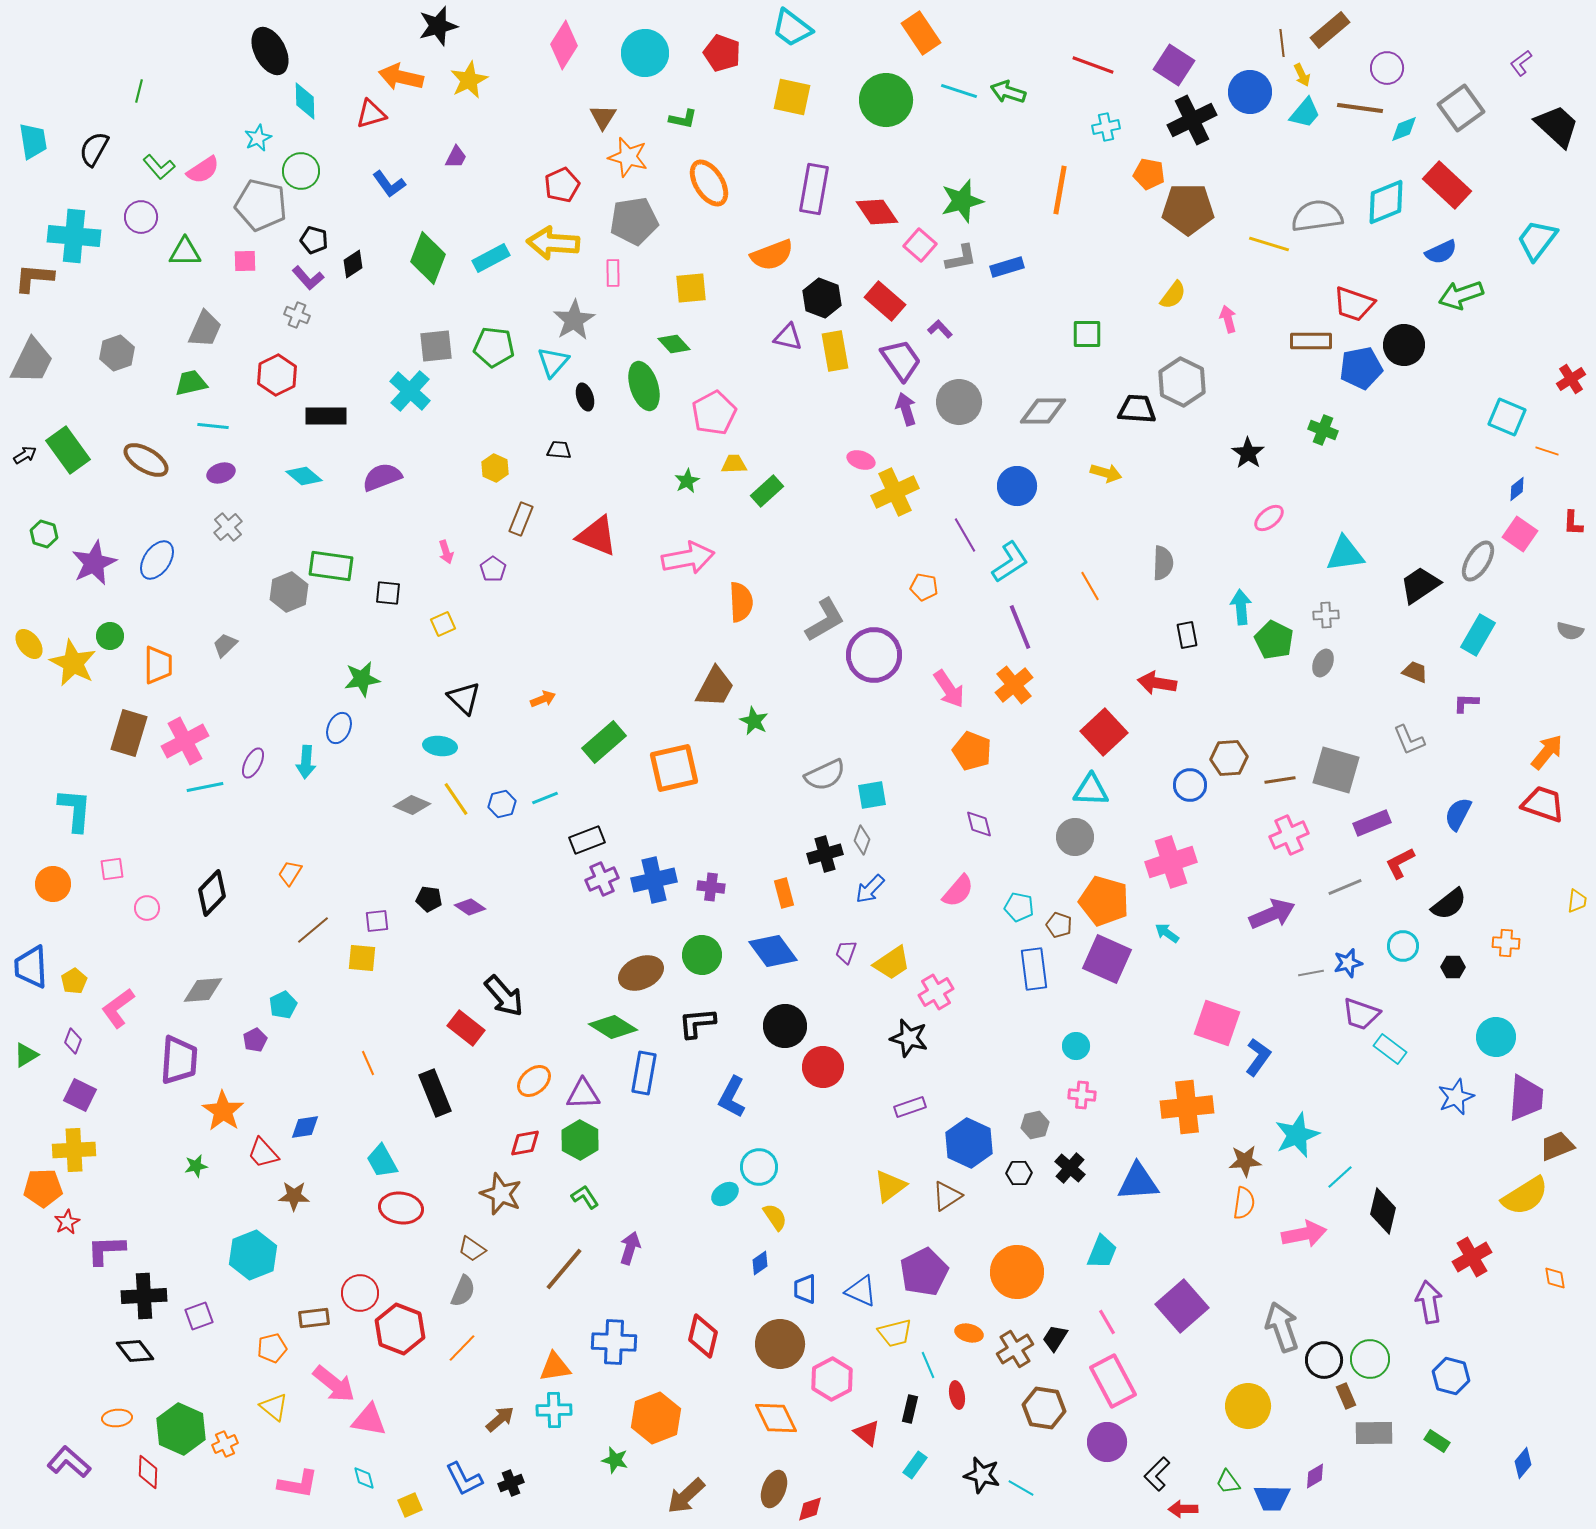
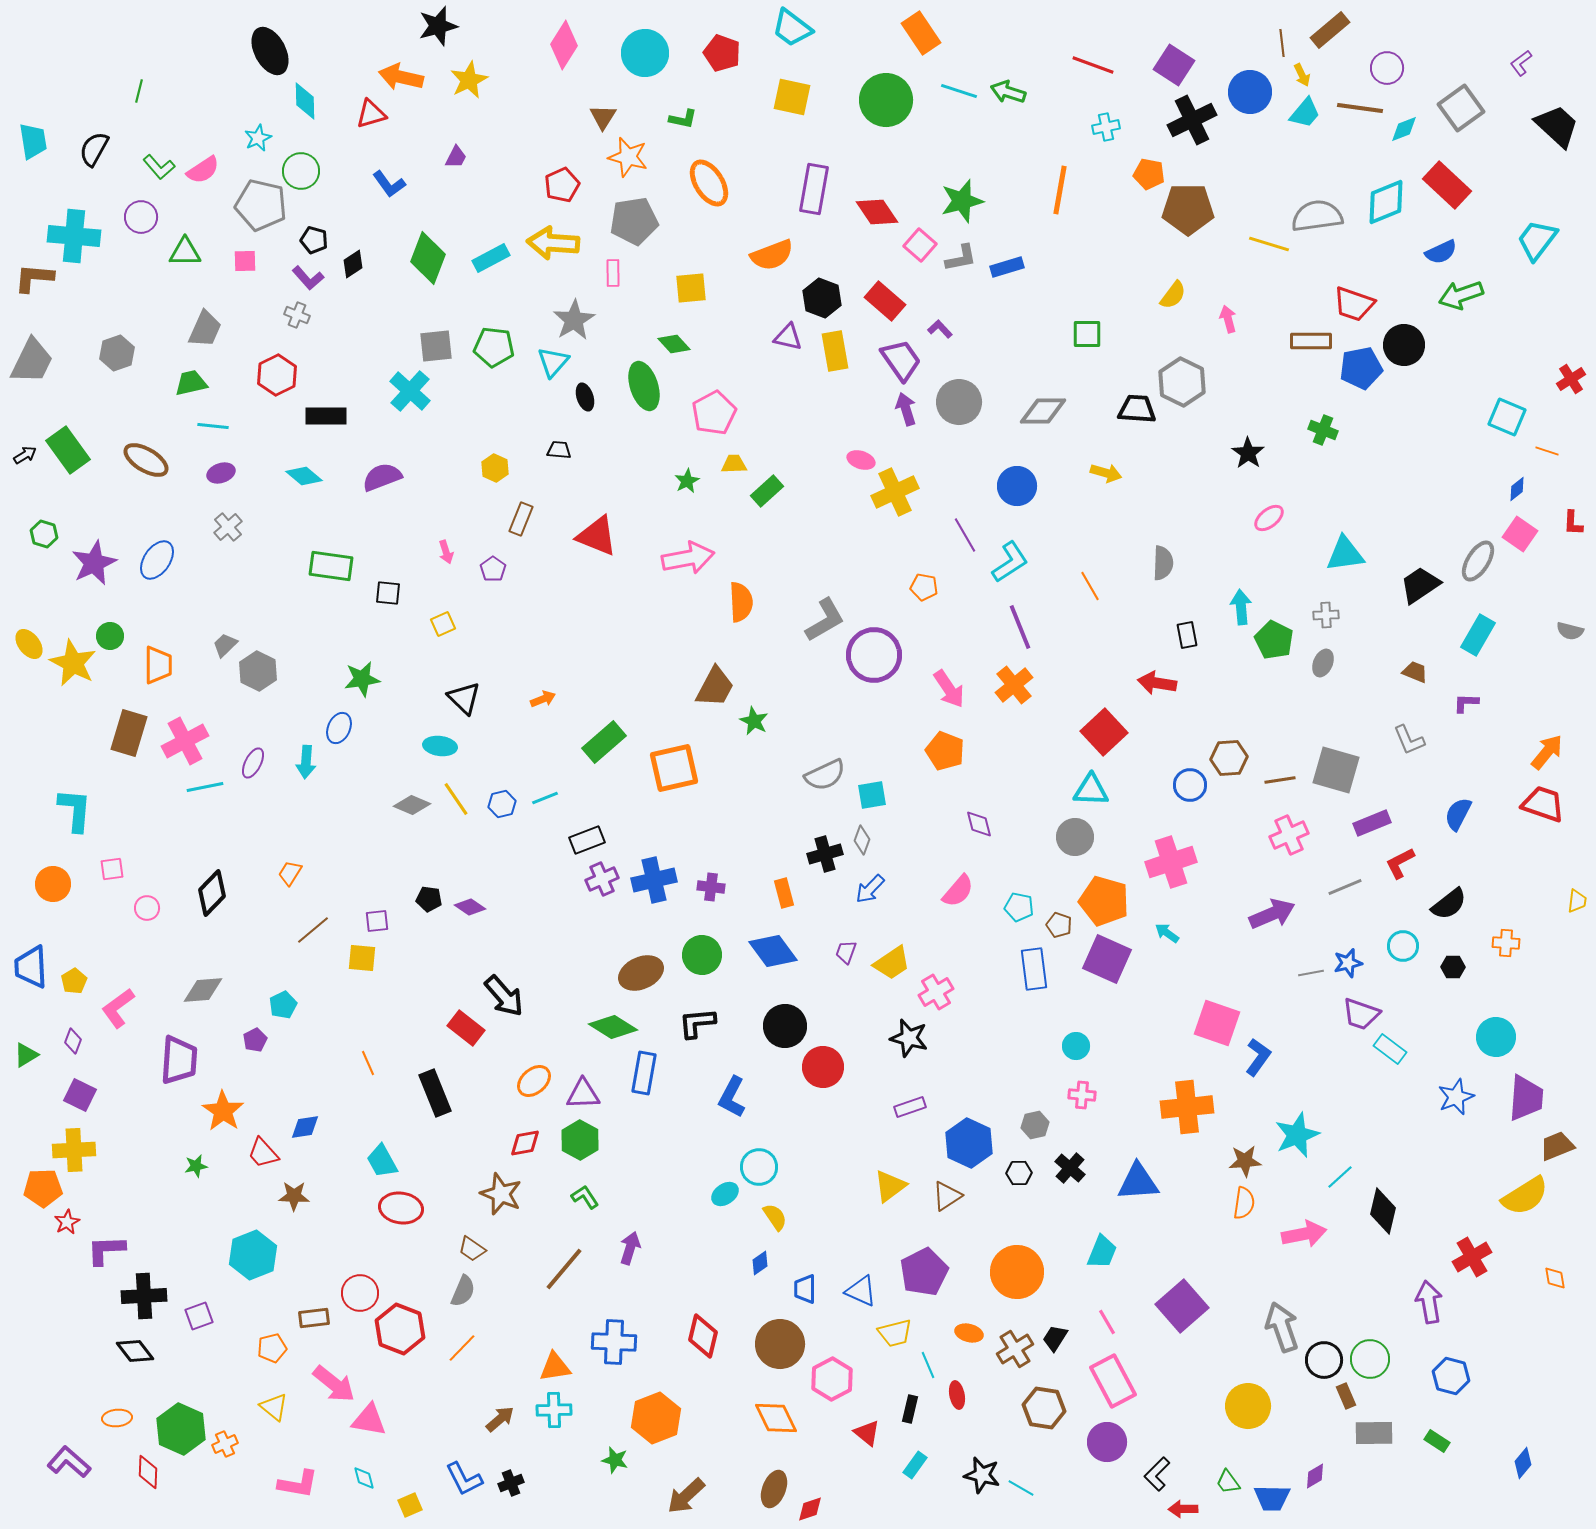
gray hexagon at (289, 592): moved 31 px left, 79 px down; rotated 12 degrees counterclockwise
orange pentagon at (972, 751): moved 27 px left
